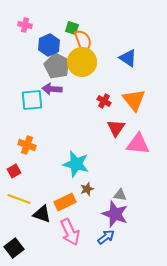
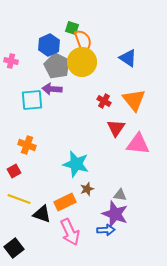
pink cross: moved 14 px left, 36 px down
blue arrow: moved 7 px up; rotated 36 degrees clockwise
